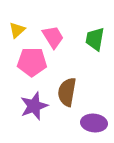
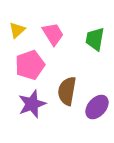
pink trapezoid: moved 3 px up
pink pentagon: moved 2 px left, 3 px down; rotated 20 degrees counterclockwise
brown semicircle: moved 1 px up
purple star: moved 2 px left, 2 px up
purple ellipse: moved 3 px right, 16 px up; rotated 55 degrees counterclockwise
